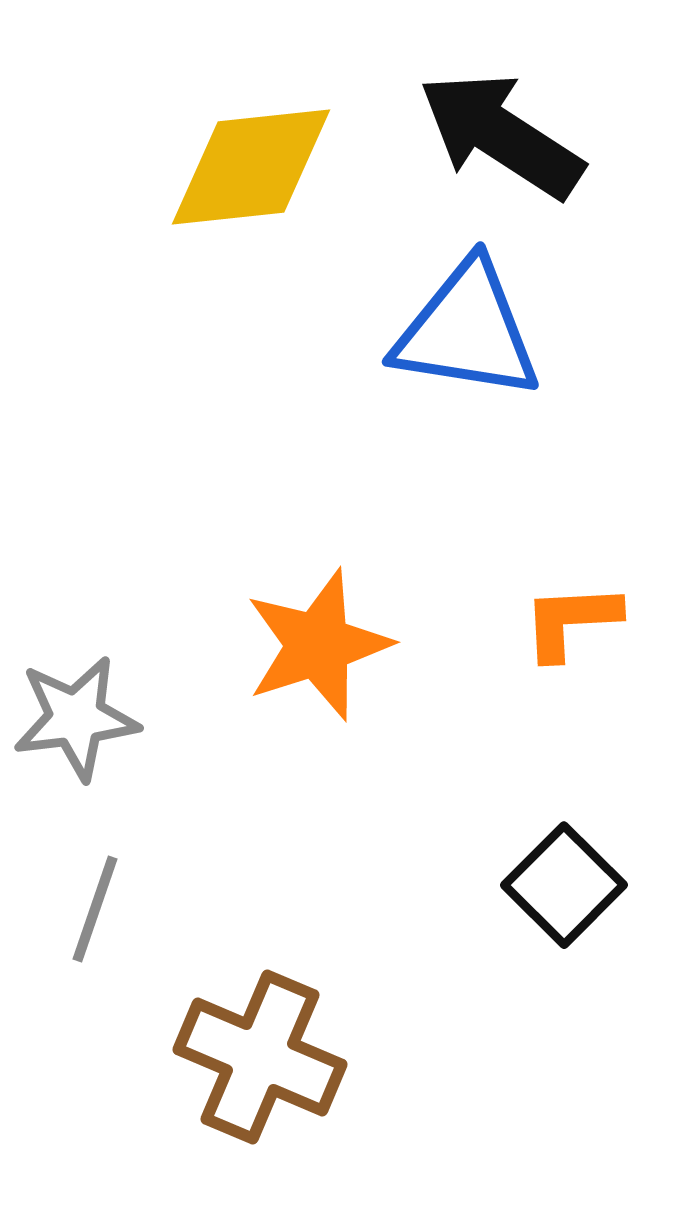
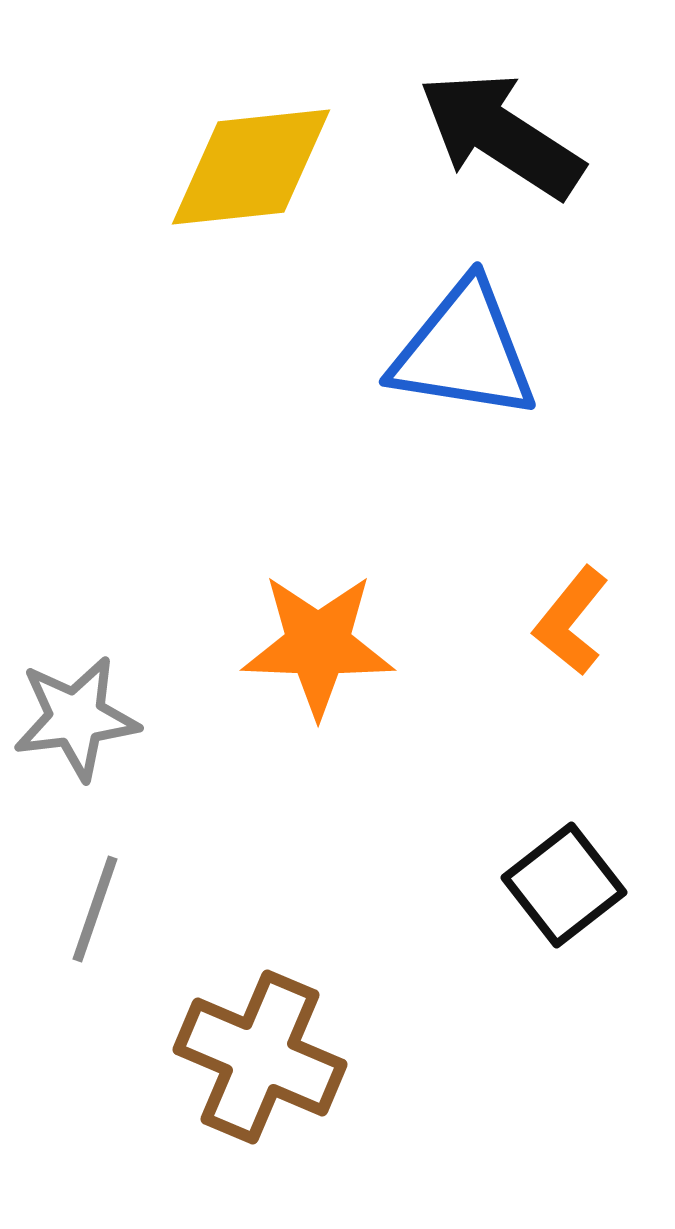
blue triangle: moved 3 px left, 20 px down
orange L-shape: rotated 48 degrees counterclockwise
orange star: rotated 20 degrees clockwise
black square: rotated 7 degrees clockwise
